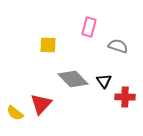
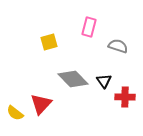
yellow square: moved 1 px right, 3 px up; rotated 18 degrees counterclockwise
